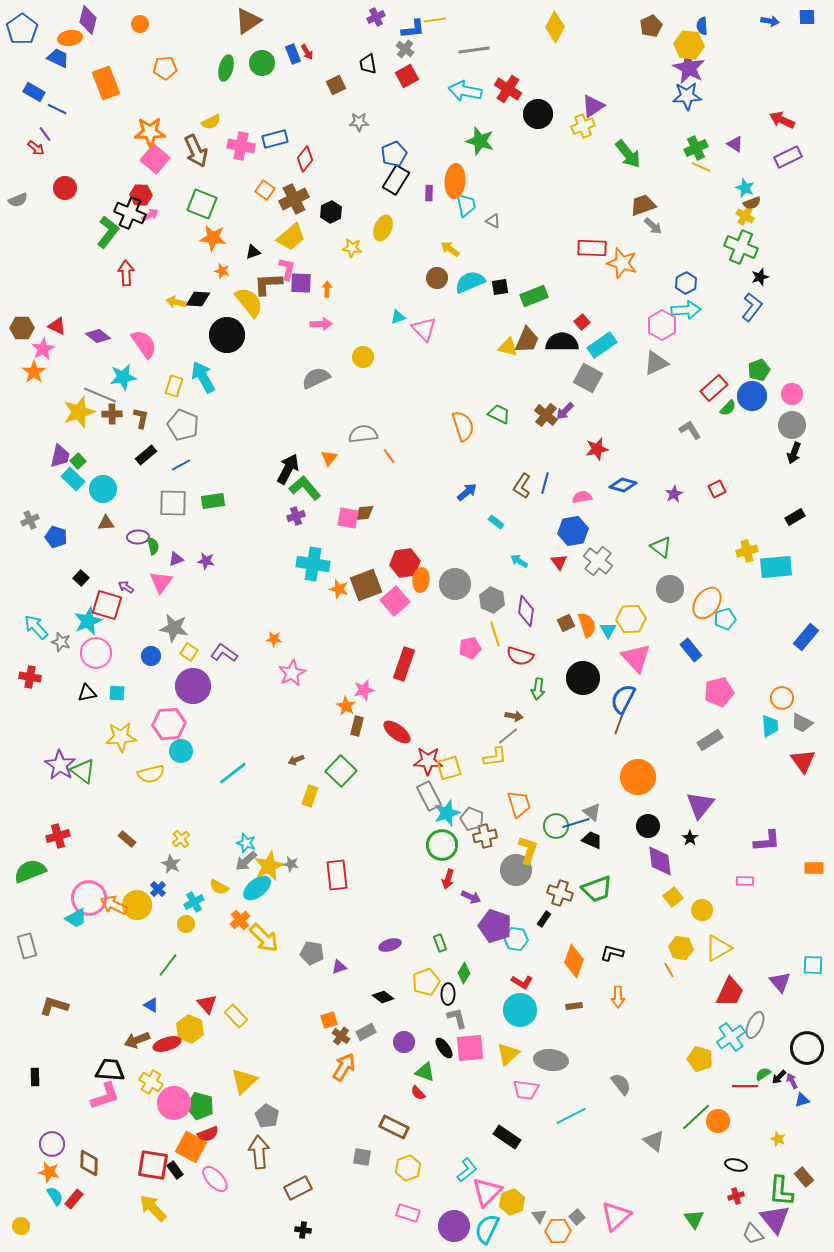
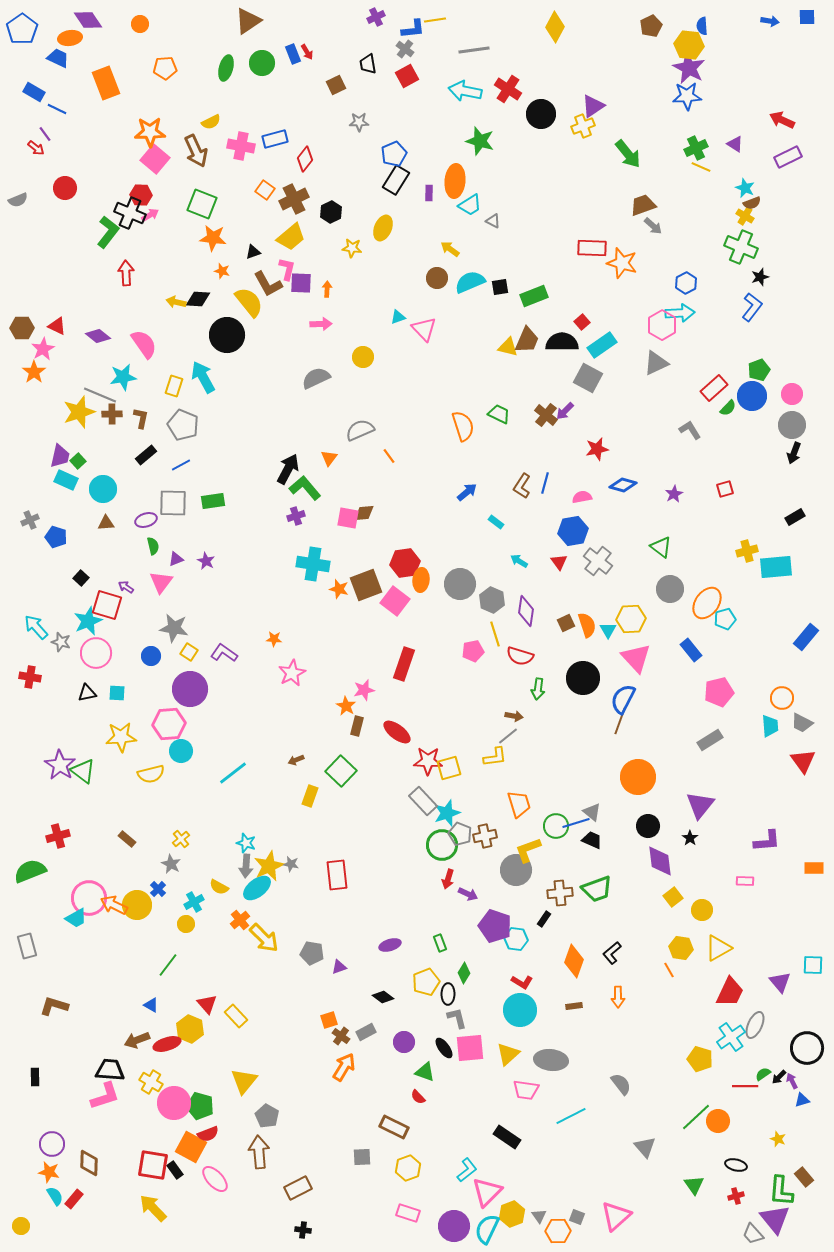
purple diamond at (88, 20): rotated 48 degrees counterclockwise
black circle at (538, 114): moved 3 px right
cyan trapezoid at (466, 205): moved 4 px right; rotated 70 degrees clockwise
brown L-shape at (268, 284): rotated 116 degrees counterclockwise
cyan arrow at (686, 310): moved 6 px left, 3 px down
gray semicircle at (363, 434): moved 3 px left, 4 px up; rotated 16 degrees counterclockwise
cyan rectangle at (73, 479): moved 7 px left, 1 px down; rotated 20 degrees counterclockwise
red square at (717, 489): moved 8 px right; rotated 12 degrees clockwise
purple ellipse at (138, 537): moved 8 px right, 17 px up; rotated 15 degrees counterclockwise
purple star at (206, 561): rotated 18 degrees clockwise
gray circle at (455, 584): moved 5 px right
pink square at (395, 601): rotated 12 degrees counterclockwise
pink pentagon at (470, 648): moved 3 px right, 3 px down
purple circle at (193, 686): moved 3 px left, 3 px down
gray rectangle at (429, 796): moved 6 px left, 5 px down; rotated 16 degrees counterclockwise
gray pentagon at (472, 819): moved 12 px left, 15 px down
yellow L-shape at (528, 850): rotated 128 degrees counterclockwise
gray arrow at (246, 861): moved 5 px down; rotated 45 degrees counterclockwise
brown cross at (560, 893): rotated 25 degrees counterclockwise
purple arrow at (471, 897): moved 3 px left, 3 px up
black L-shape at (612, 953): rotated 55 degrees counterclockwise
yellow triangle at (244, 1081): rotated 8 degrees counterclockwise
red semicircle at (418, 1093): moved 4 px down
gray triangle at (654, 1141): moved 9 px left, 6 px down; rotated 10 degrees clockwise
gray square at (362, 1157): rotated 12 degrees counterclockwise
yellow hexagon at (512, 1202): moved 12 px down
gray square at (577, 1217): rotated 28 degrees counterclockwise
green triangle at (694, 1219): moved 34 px up
